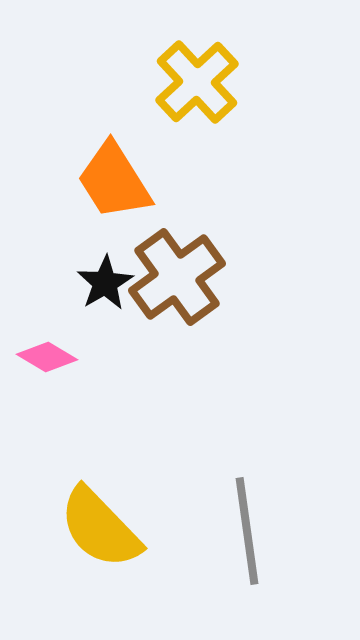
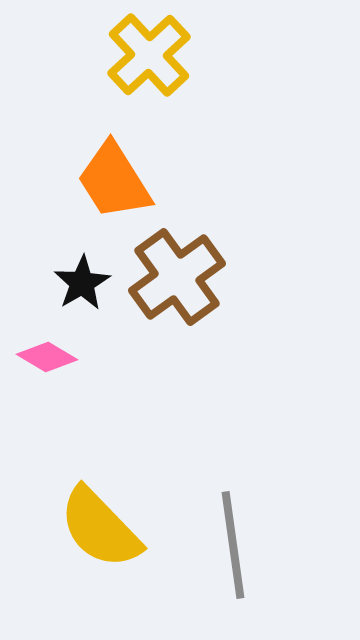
yellow cross: moved 48 px left, 27 px up
black star: moved 23 px left
gray line: moved 14 px left, 14 px down
